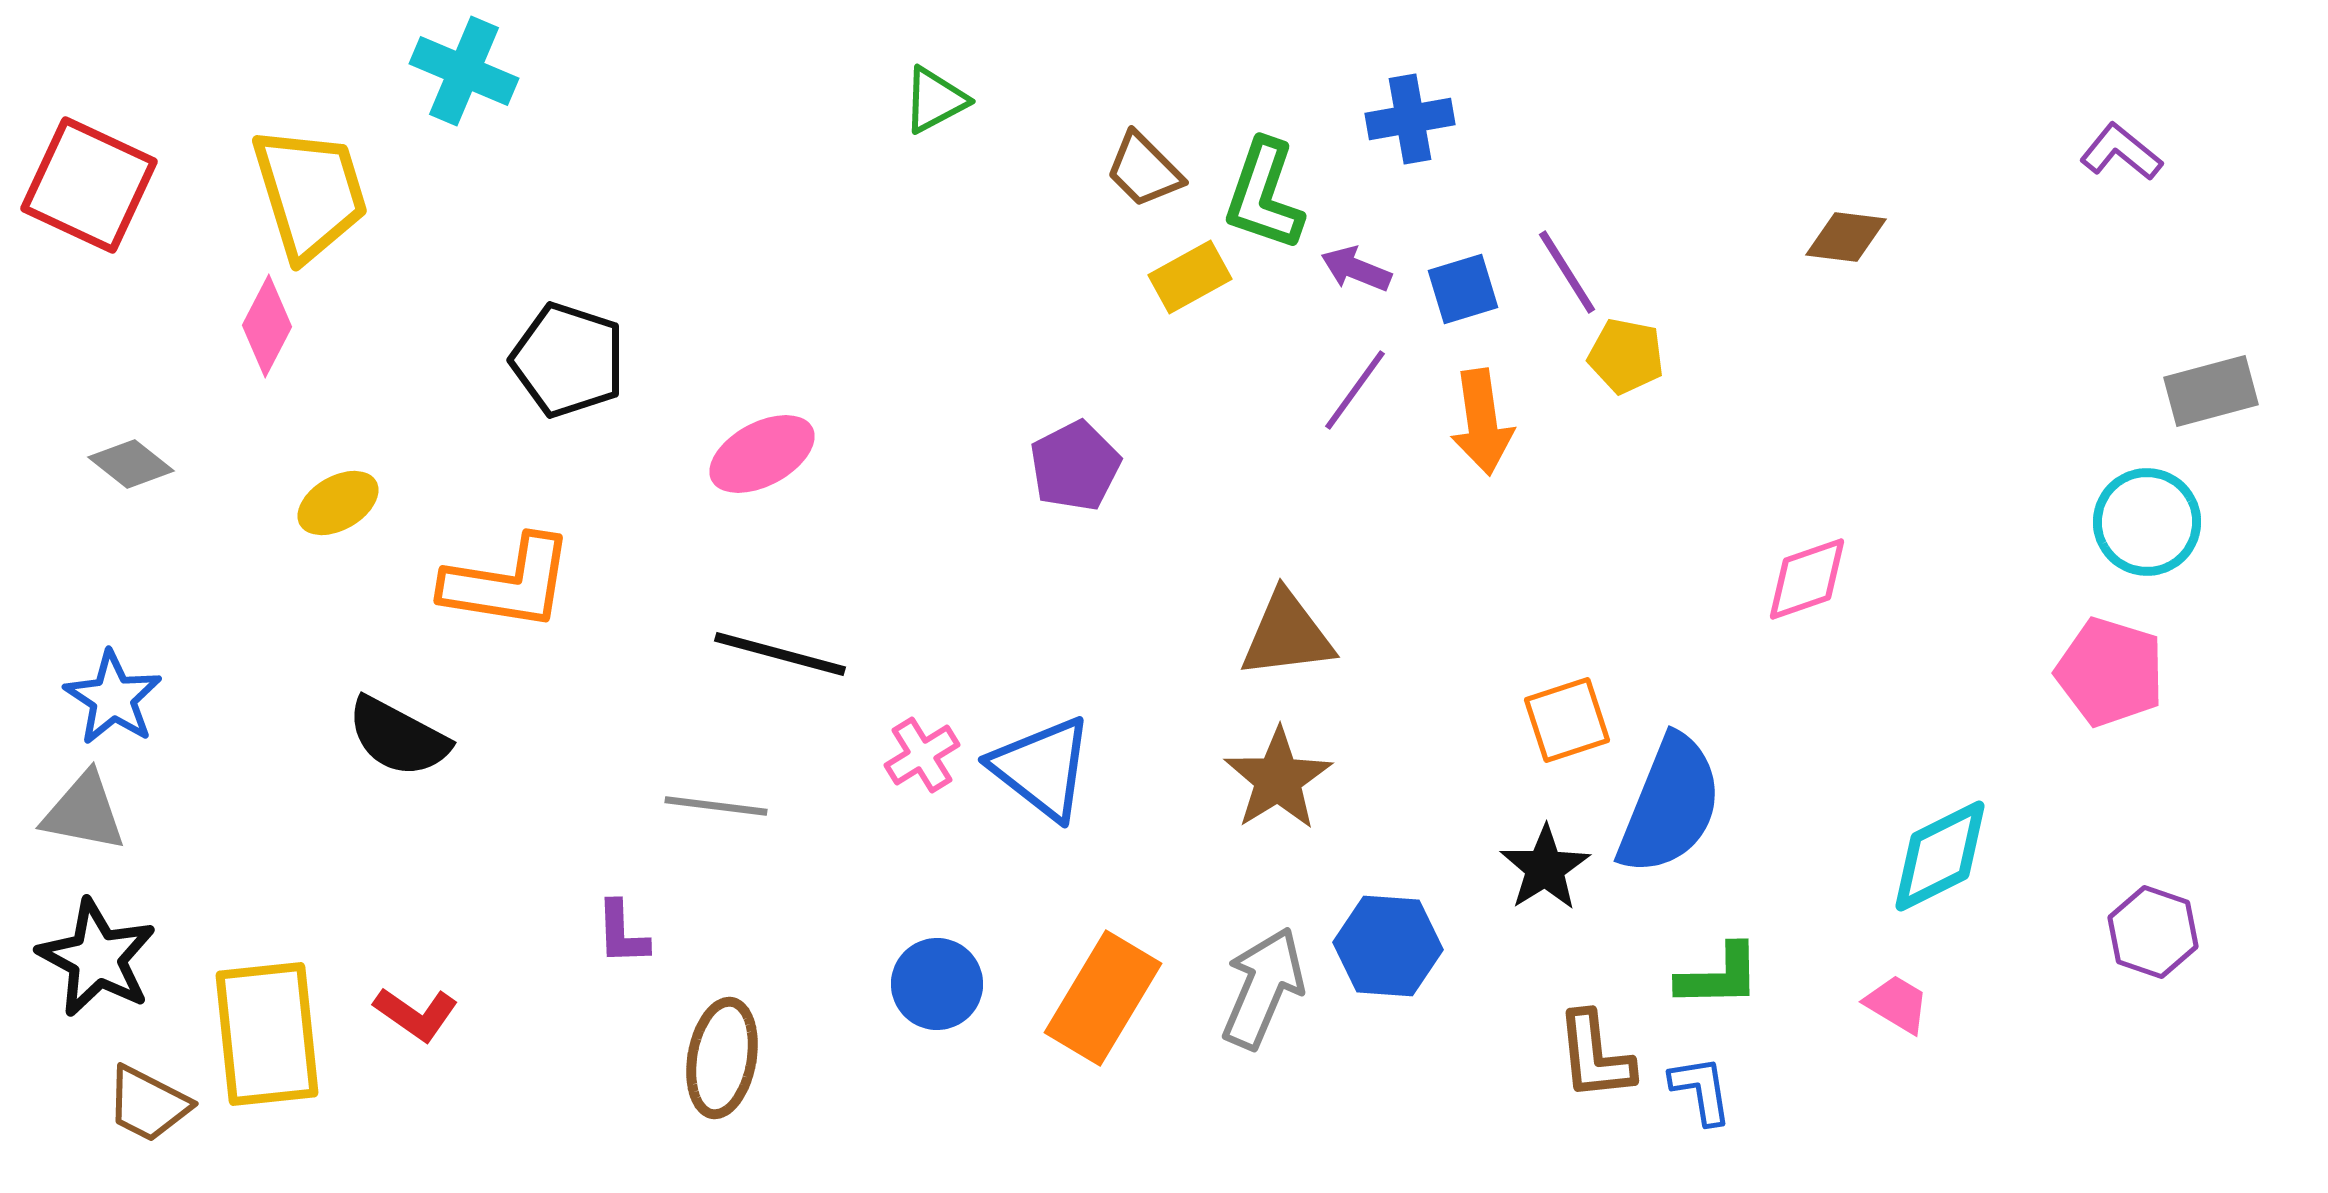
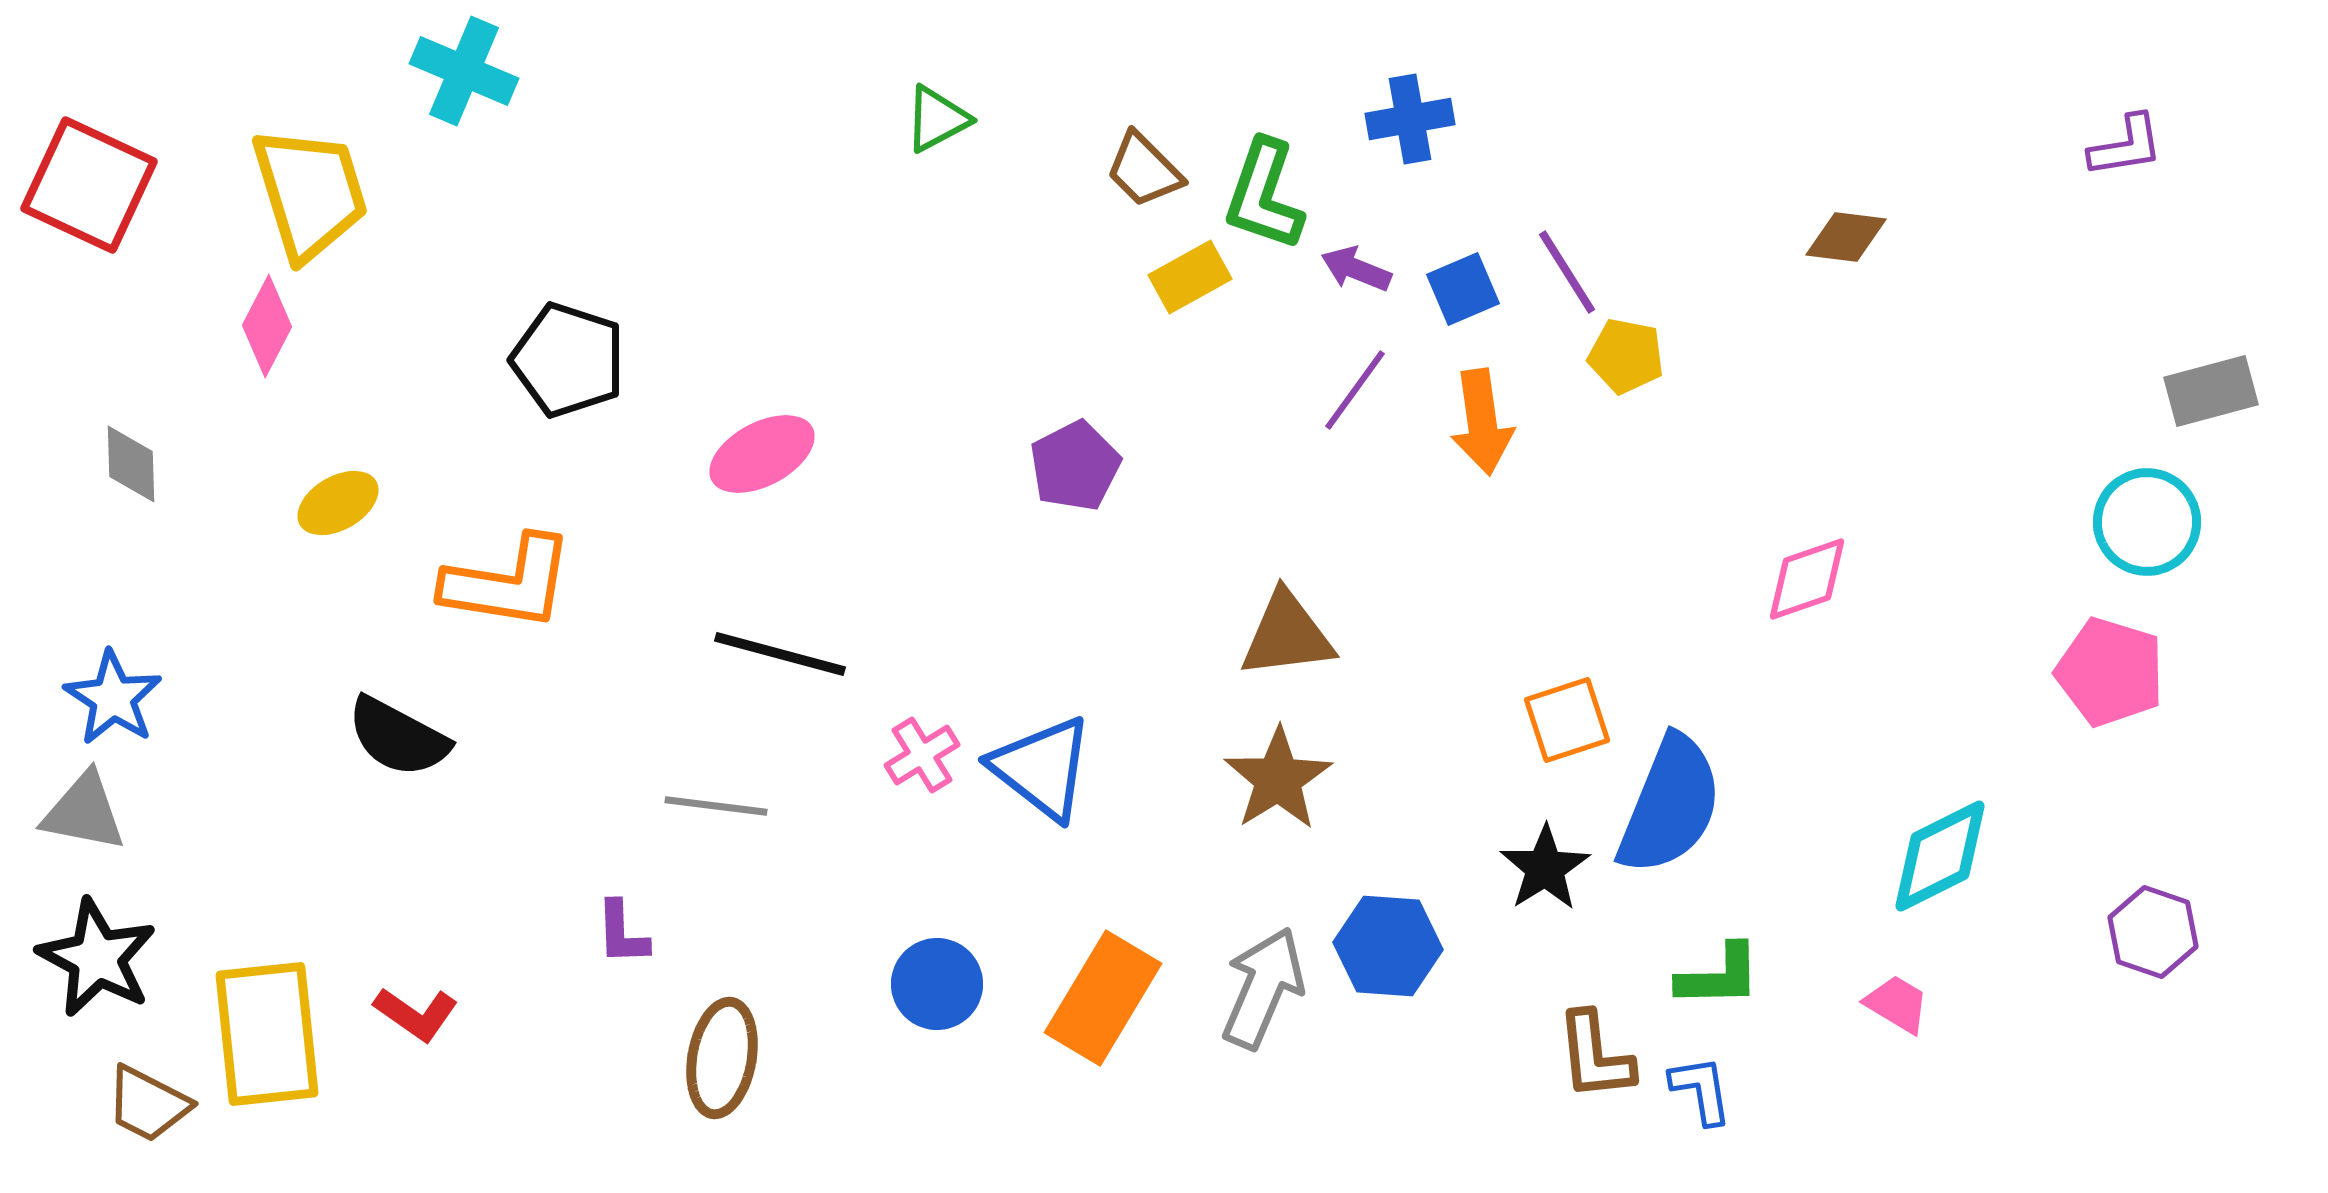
green triangle at (935, 100): moved 2 px right, 19 px down
purple L-shape at (2121, 152): moved 5 px right, 6 px up; rotated 132 degrees clockwise
blue square at (1463, 289): rotated 6 degrees counterclockwise
gray diamond at (131, 464): rotated 50 degrees clockwise
